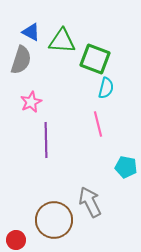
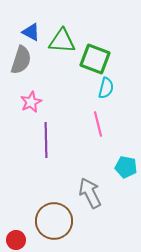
gray arrow: moved 9 px up
brown circle: moved 1 px down
